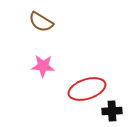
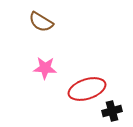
pink star: moved 2 px right, 2 px down
black cross: rotated 12 degrees counterclockwise
